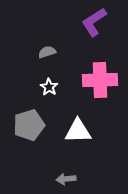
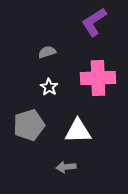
pink cross: moved 2 px left, 2 px up
gray arrow: moved 12 px up
